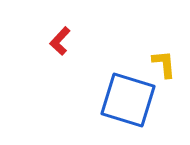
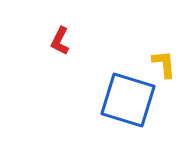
red L-shape: rotated 16 degrees counterclockwise
